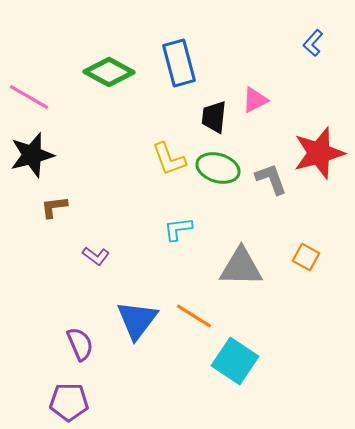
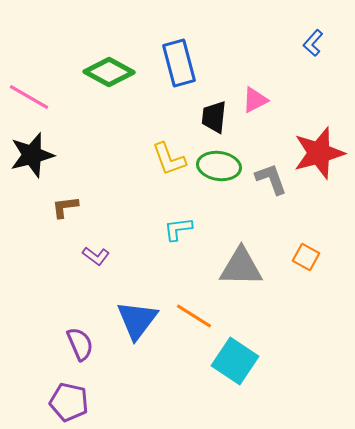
green ellipse: moved 1 px right, 2 px up; rotated 9 degrees counterclockwise
brown L-shape: moved 11 px right
purple pentagon: rotated 12 degrees clockwise
